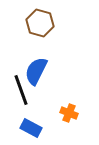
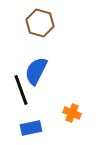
orange cross: moved 3 px right
blue rectangle: rotated 40 degrees counterclockwise
